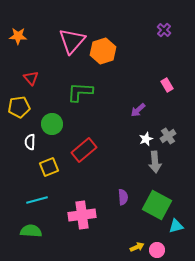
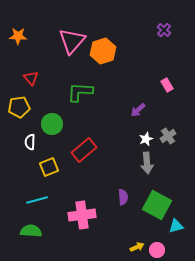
gray arrow: moved 8 px left, 1 px down
